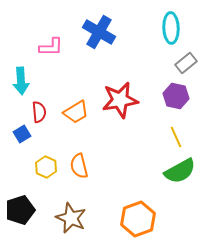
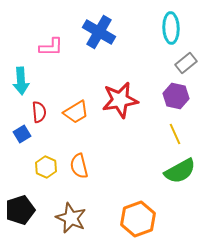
yellow line: moved 1 px left, 3 px up
